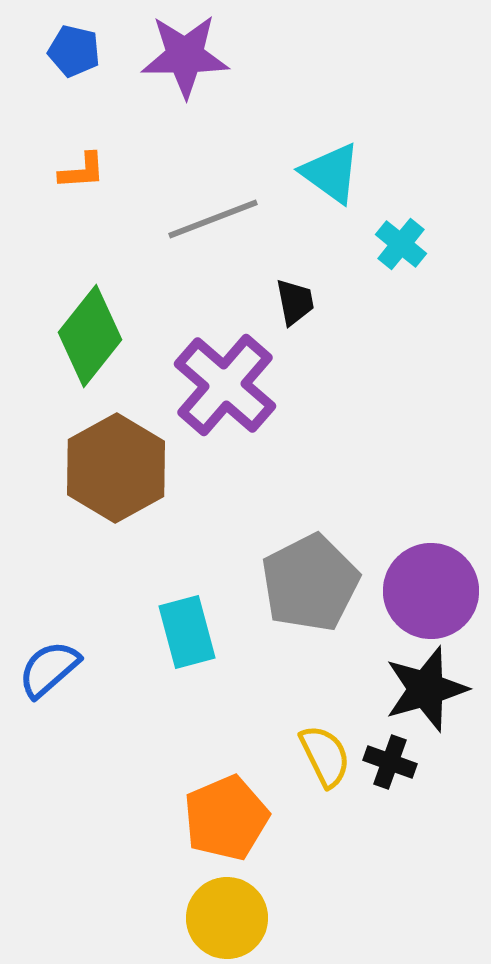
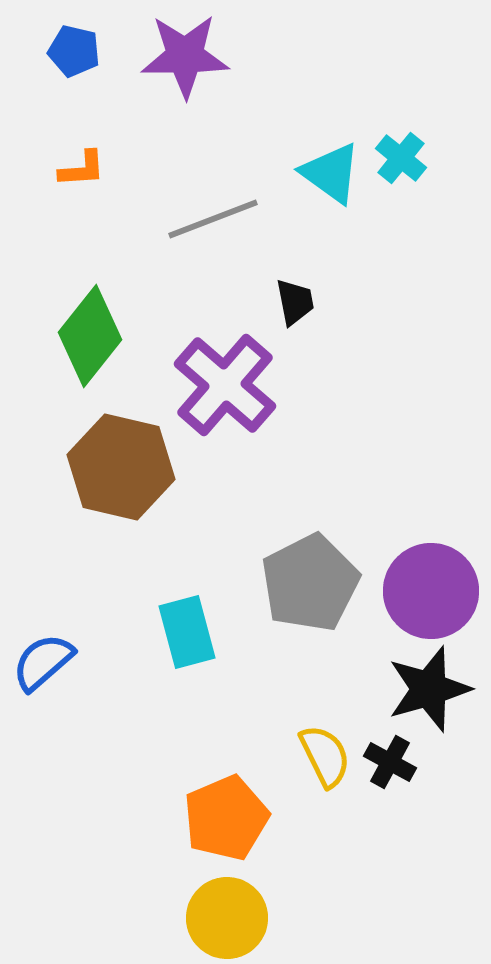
orange L-shape: moved 2 px up
cyan cross: moved 86 px up
brown hexagon: moved 5 px right, 1 px up; rotated 18 degrees counterclockwise
blue semicircle: moved 6 px left, 7 px up
black star: moved 3 px right
black cross: rotated 9 degrees clockwise
